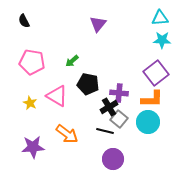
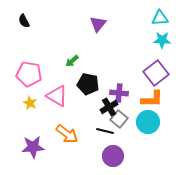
pink pentagon: moved 3 px left, 12 px down
purple circle: moved 3 px up
